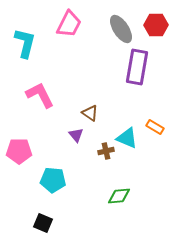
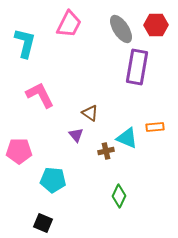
orange rectangle: rotated 36 degrees counterclockwise
green diamond: rotated 60 degrees counterclockwise
